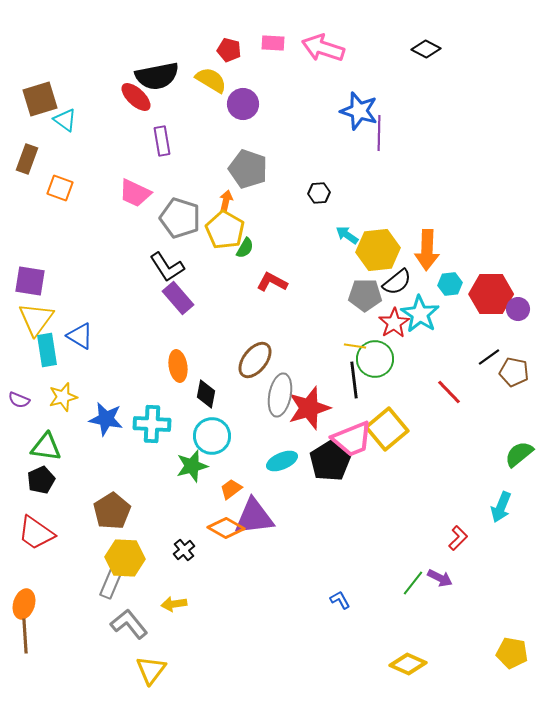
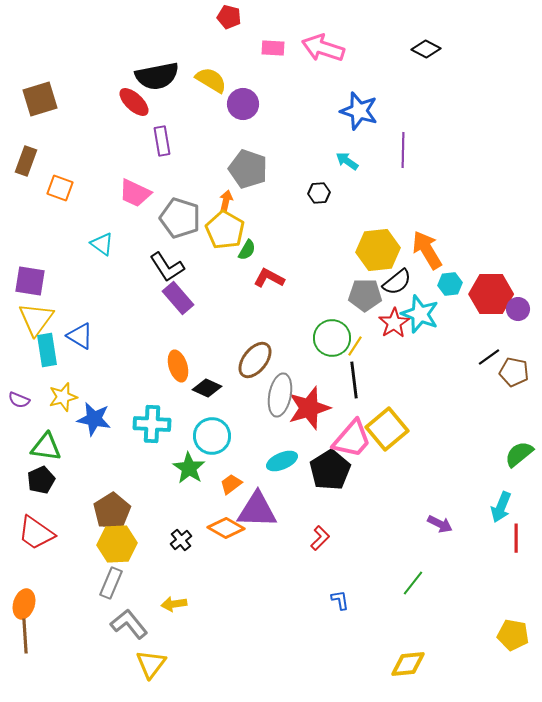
pink rectangle at (273, 43): moved 5 px down
red pentagon at (229, 50): moved 33 px up
red ellipse at (136, 97): moved 2 px left, 5 px down
cyan triangle at (65, 120): moved 37 px right, 124 px down
purple line at (379, 133): moved 24 px right, 17 px down
brown rectangle at (27, 159): moved 1 px left, 2 px down
cyan arrow at (347, 235): moved 74 px up
green semicircle at (245, 248): moved 2 px right, 2 px down
orange arrow at (427, 250): rotated 147 degrees clockwise
red L-shape at (272, 282): moved 3 px left, 4 px up
cyan star at (420, 314): rotated 12 degrees counterclockwise
yellow line at (355, 346): rotated 65 degrees counterclockwise
green circle at (375, 359): moved 43 px left, 21 px up
orange ellipse at (178, 366): rotated 8 degrees counterclockwise
red line at (449, 392): moved 67 px right, 146 px down; rotated 44 degrees clockwise
black diamond at (206, 394): moved 1 px right, 6 px up; rotated 76 degrees counterclockwise
blue star at (106, 419): moved 12 px left
pink trapezoid at (352, 439): rotated 27 degrees counterclockwise
black pentagon at (330, 461): moved 9 px down
green star at (192, 466): moved 3 px left, 2 px down; rotated 24 degrees counterclockwise
orange trapezoid at (231, 489): moved 5 px up
purple triangle at (254, 517): moved 3 px right, 7 px up; rotated 9 degrees clockwise
red L-shape at (458, 538): moved 138 px left
black cross at (184, 550): moved 3 px left, 10 px up
yellow hexagon at (125, 558): moved 8 px left, 14 px up; rotated 6 degrees counterclockwise
purple arrow at (440, 578): moved 54 px up
blue L-shape at (340, 600): rotated 20 degrees clockwise
yellow pentagon at (512, 653): moved 1 px right, 18 px up
yellow diamond at (408, 664): rotated 30 degrees counterclockwise
yellow triangle at (151, 670): moved 6 px up
